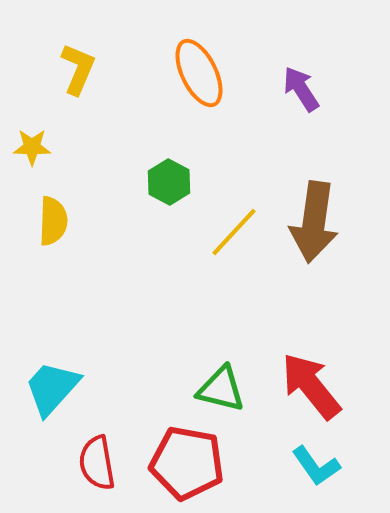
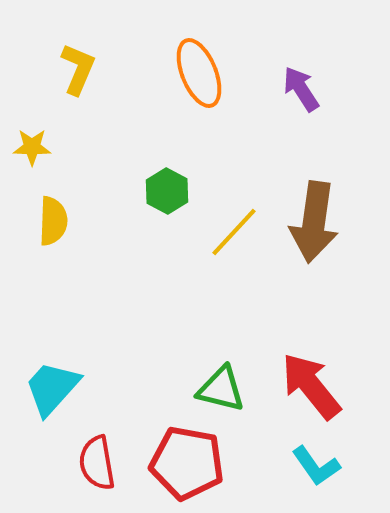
orange ellipse: rotated 4 degrees clockwise
green hexagon: moved 2 px left, 9 px down
